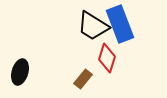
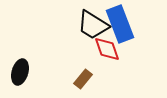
black trapezoid: moved 1 px up
red diamond: moved 9 px up; rotated 36 degrees counterclockwise
